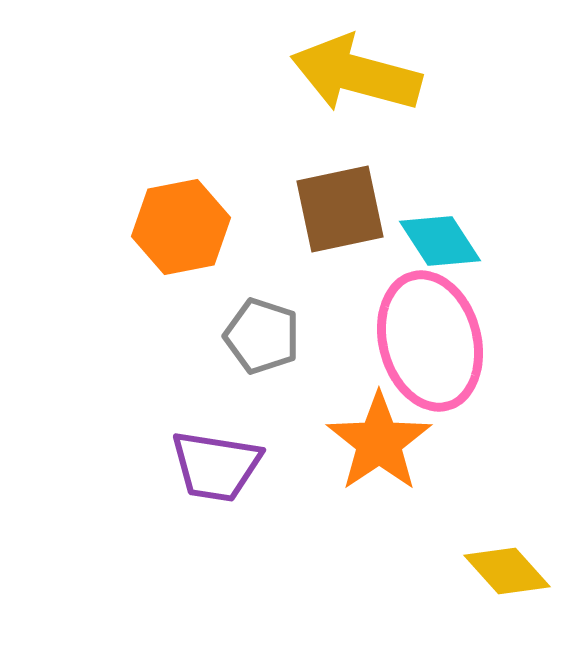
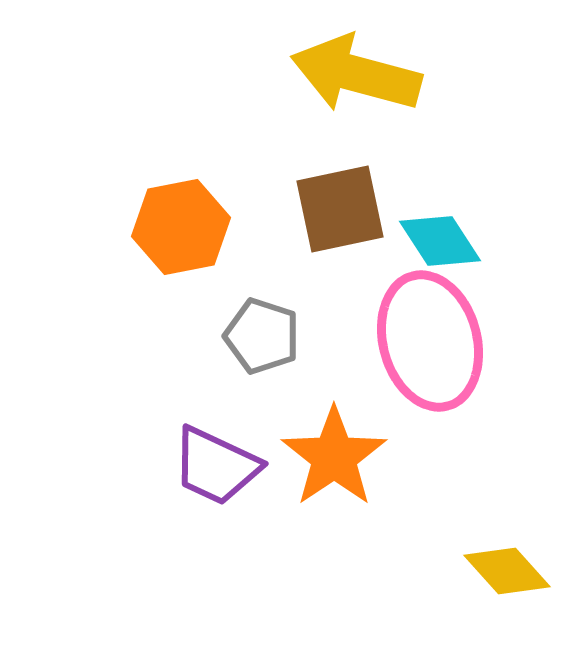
orange star: moved 45 px left, 15 px down
purple trapezoid: rotated 16 degrees clockwise
